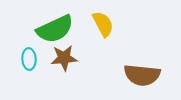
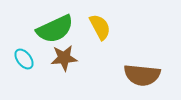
yellow semicircle: moved 3 px left, 3 px down
cyan ellipse: moved 5 px left; rotated 35 degrees counterclockwise
